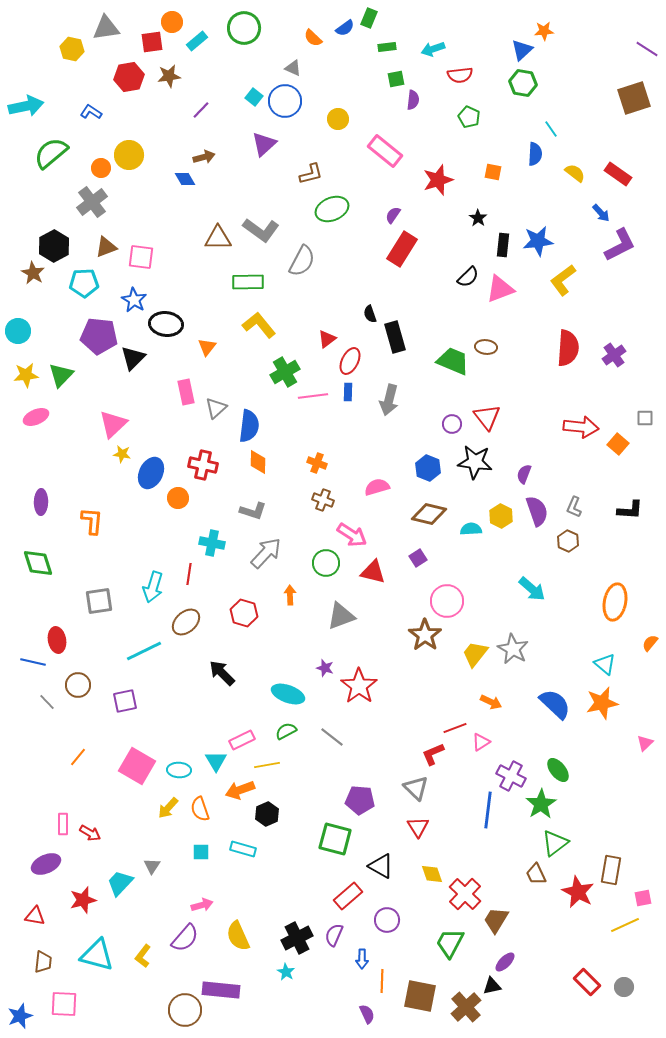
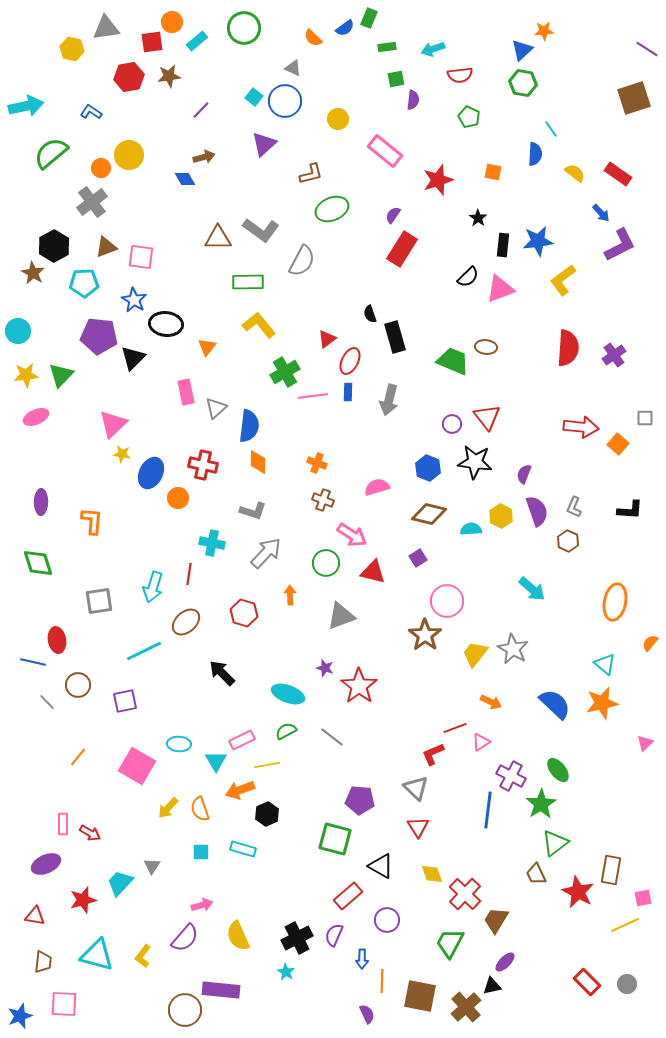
cyan ellipse at (179, 770): moved 26 px up
gray circle at (624, 987): moved 3 px right, 3 px up
